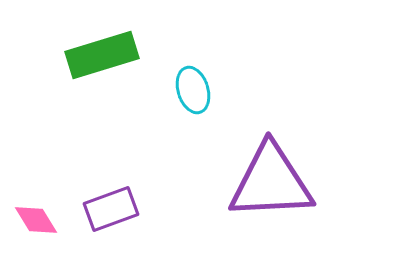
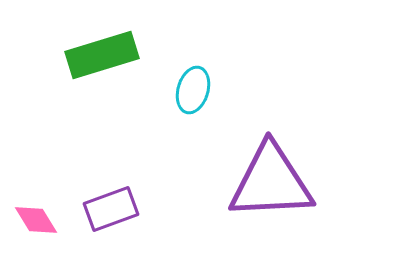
cyan ellipse: rotated 33 degrees clockwise
